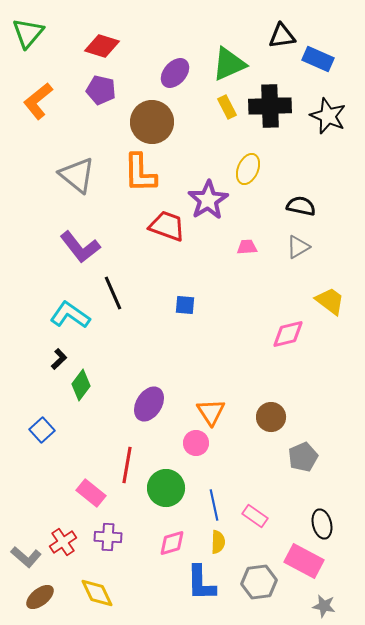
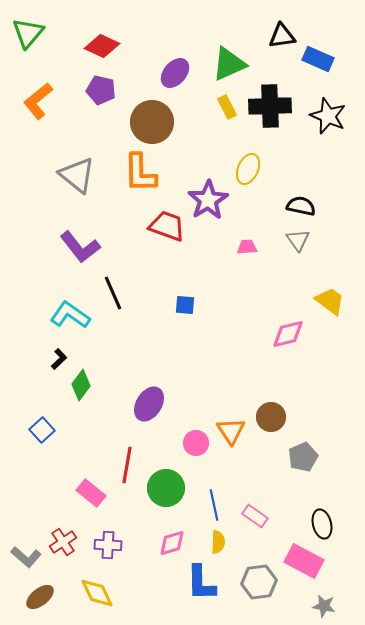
red diamond at (102, 46): rotated 8 degrees clockwise
gray triangle at (298, 247): moved 7 px up; rotated 35 degrees counterclockwise
orange triangle at (211, 412): moved 20 px right, 19 px down
purple cross at (108, 537): moved 8 px down
